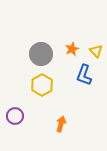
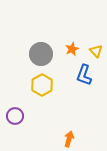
orange arrow: moved 8 px right, 15 px down
